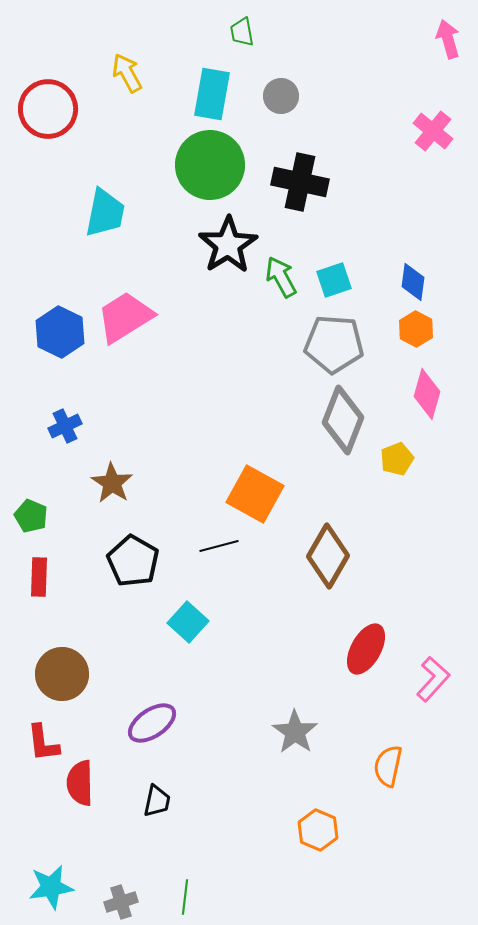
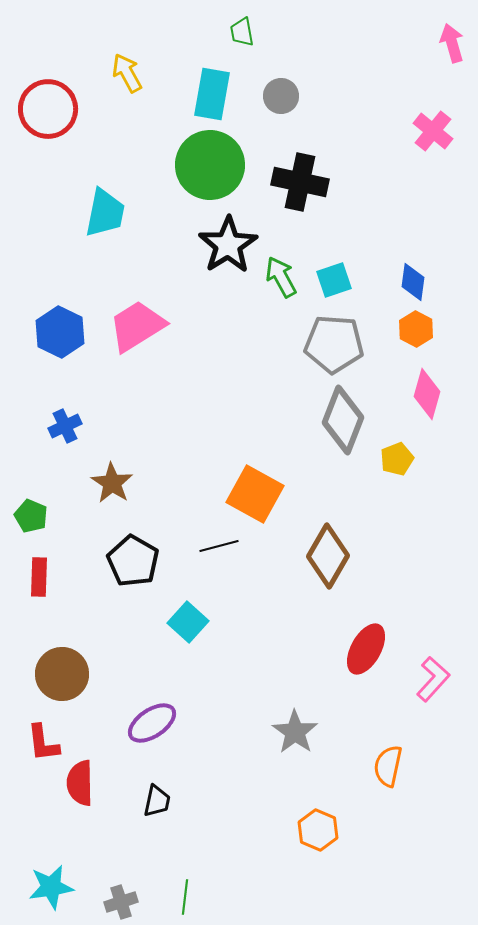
pink arrow at (448, 39): moved 4 px right, 4 px down
pink trapezoid at (125, 317): moved 12 px right, 9 px down
